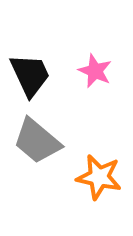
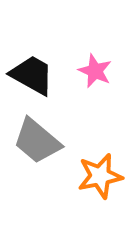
black trapezoid: moved 2 px right; rotated 36 degrees counterclockwise
orange star: moved 1 px right, 1 px up; rotated 24 degrees counterclockwise
